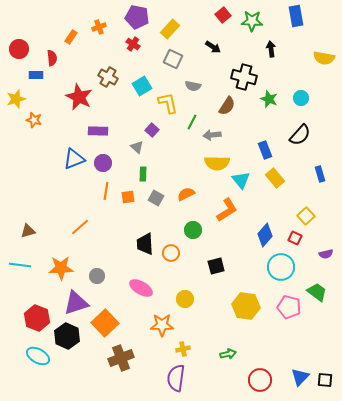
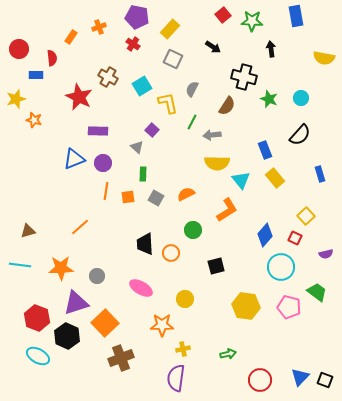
gray semicircle at (193, 86): moved 1 px left, 3 px down; rotated 105 degrees clockwise
black square at (325, 380): rotated 14 degrees clockwise
